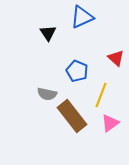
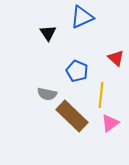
yellow line: rotated 15 degrees counterclockwise
brown rectangle: rotated 8 degrees counterclockwise
